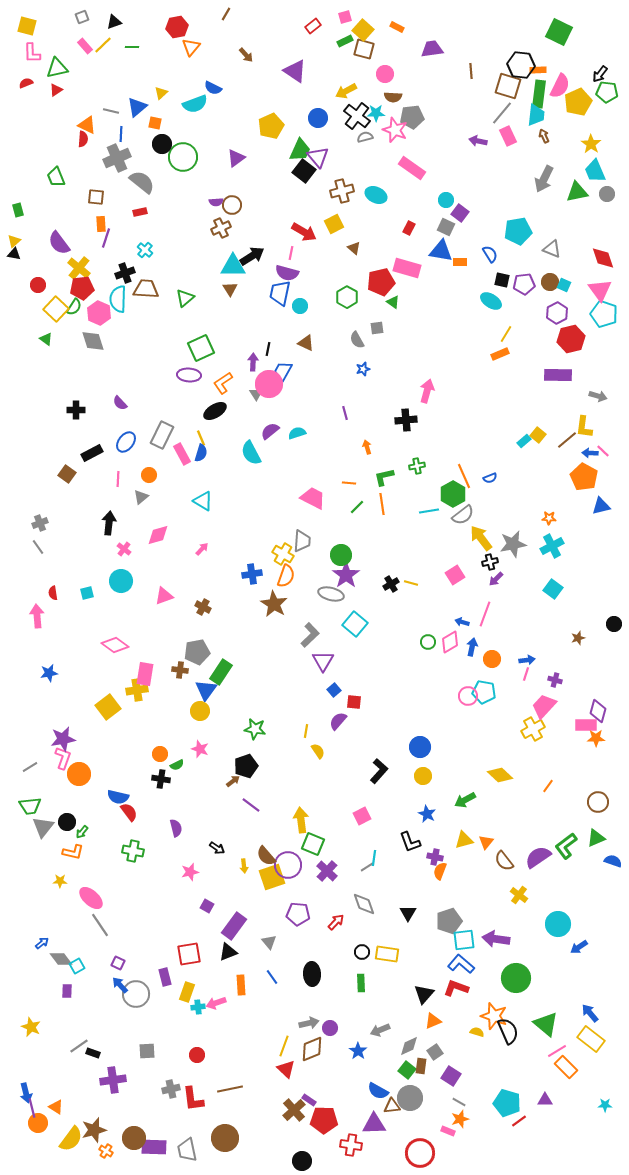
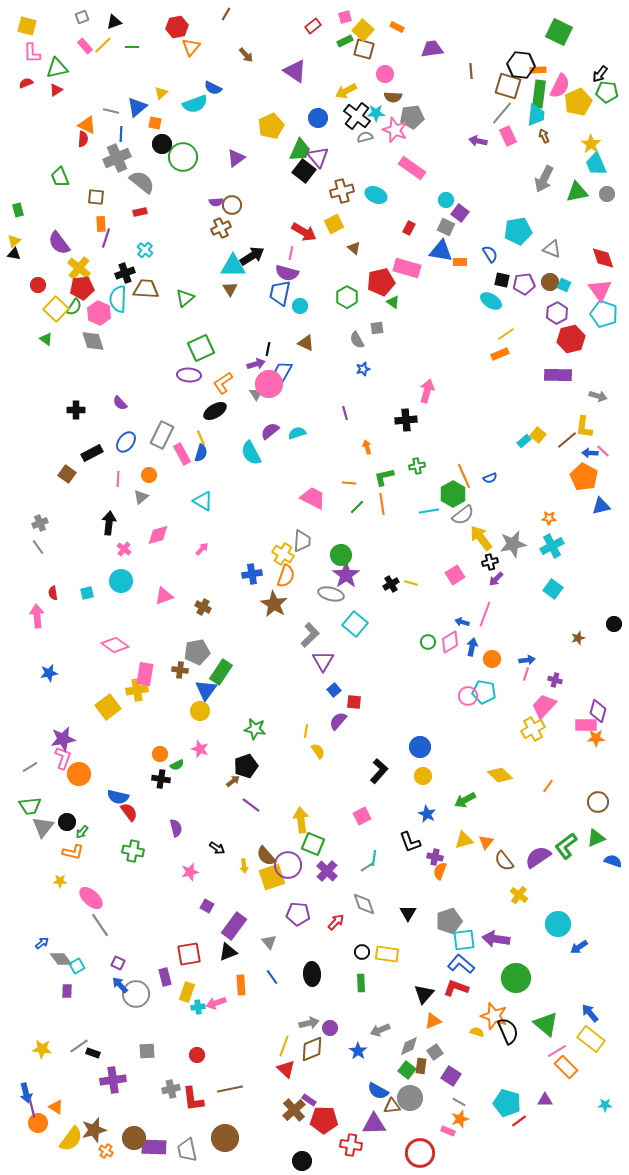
cyan trapezoid at (595, 171): moved 1 px right, 7 px up
green trapezoid at (56, 177): moved 4 px right
yellow line at (506, 334): rotated 24 degrees clockwise
purple arrow at (253, 362): moved 3 px right, 2 px down; rotated 72 degrees clockwise
yellow star at (31, 1027): moved 11 px right, 22 px down; rotated 18 degrees counterclockwise
